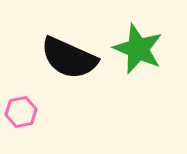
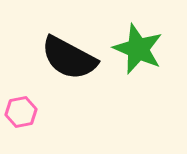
black semicircle: rotated 4 degrees clockwise
